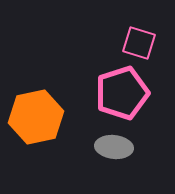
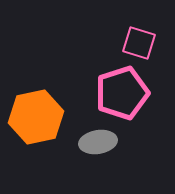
gray ellipse: moved 16 px left, 5 px up; rotated 15 degrees counterclockwise
